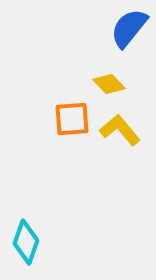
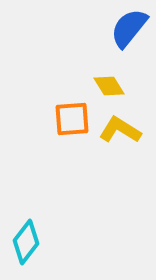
yellow diamond: moved 2 px down; rotated 12 degrees clockwise
yellow L-shape: rotated 18 degrees counterclockwise
cyan diamond: rotated 18 degrees clockwise
